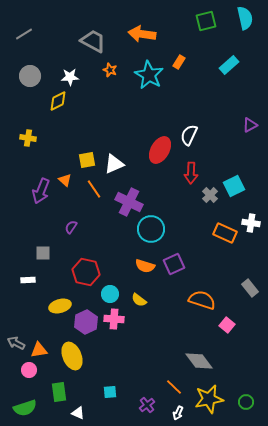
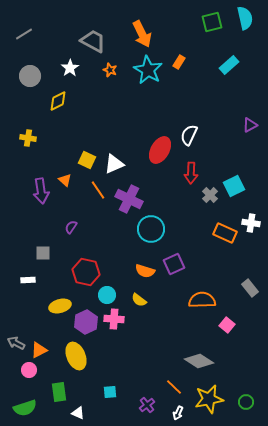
green square at (206, 21): moved 6 px right, 1 px down
orange arrow at (142, 34): rotated 124 degrees counterclockwise
cyan star at (149, 75): moved 1 px left, 5 px up
white star at (70, 77): moved 9 px up; rotated 30 degrees counterclockwise
yellow square at (87, 160): rotated 36 degrees clockwise
orange line at (94, 189): moved 4 px right, 1 px down
purple arrow at (41, 191): rotated 30 degrees counterclockwise
purple cross at (129, 202): moved 3 px up
orange semicircle at (145, 266): moved 5 px down
cyan circle at (110, 294): moved 3 px left, 1 px down
orange semicircle at (202, 300): rotated 20 degrees counterclockwise
orange triangle at (39, 350): rotated 18 degrees counterclockwise
yellow ellipse at (72, 356): moved 4 px right
gray diamond at (199, 361): rotated 20 degrees counterclockwise
